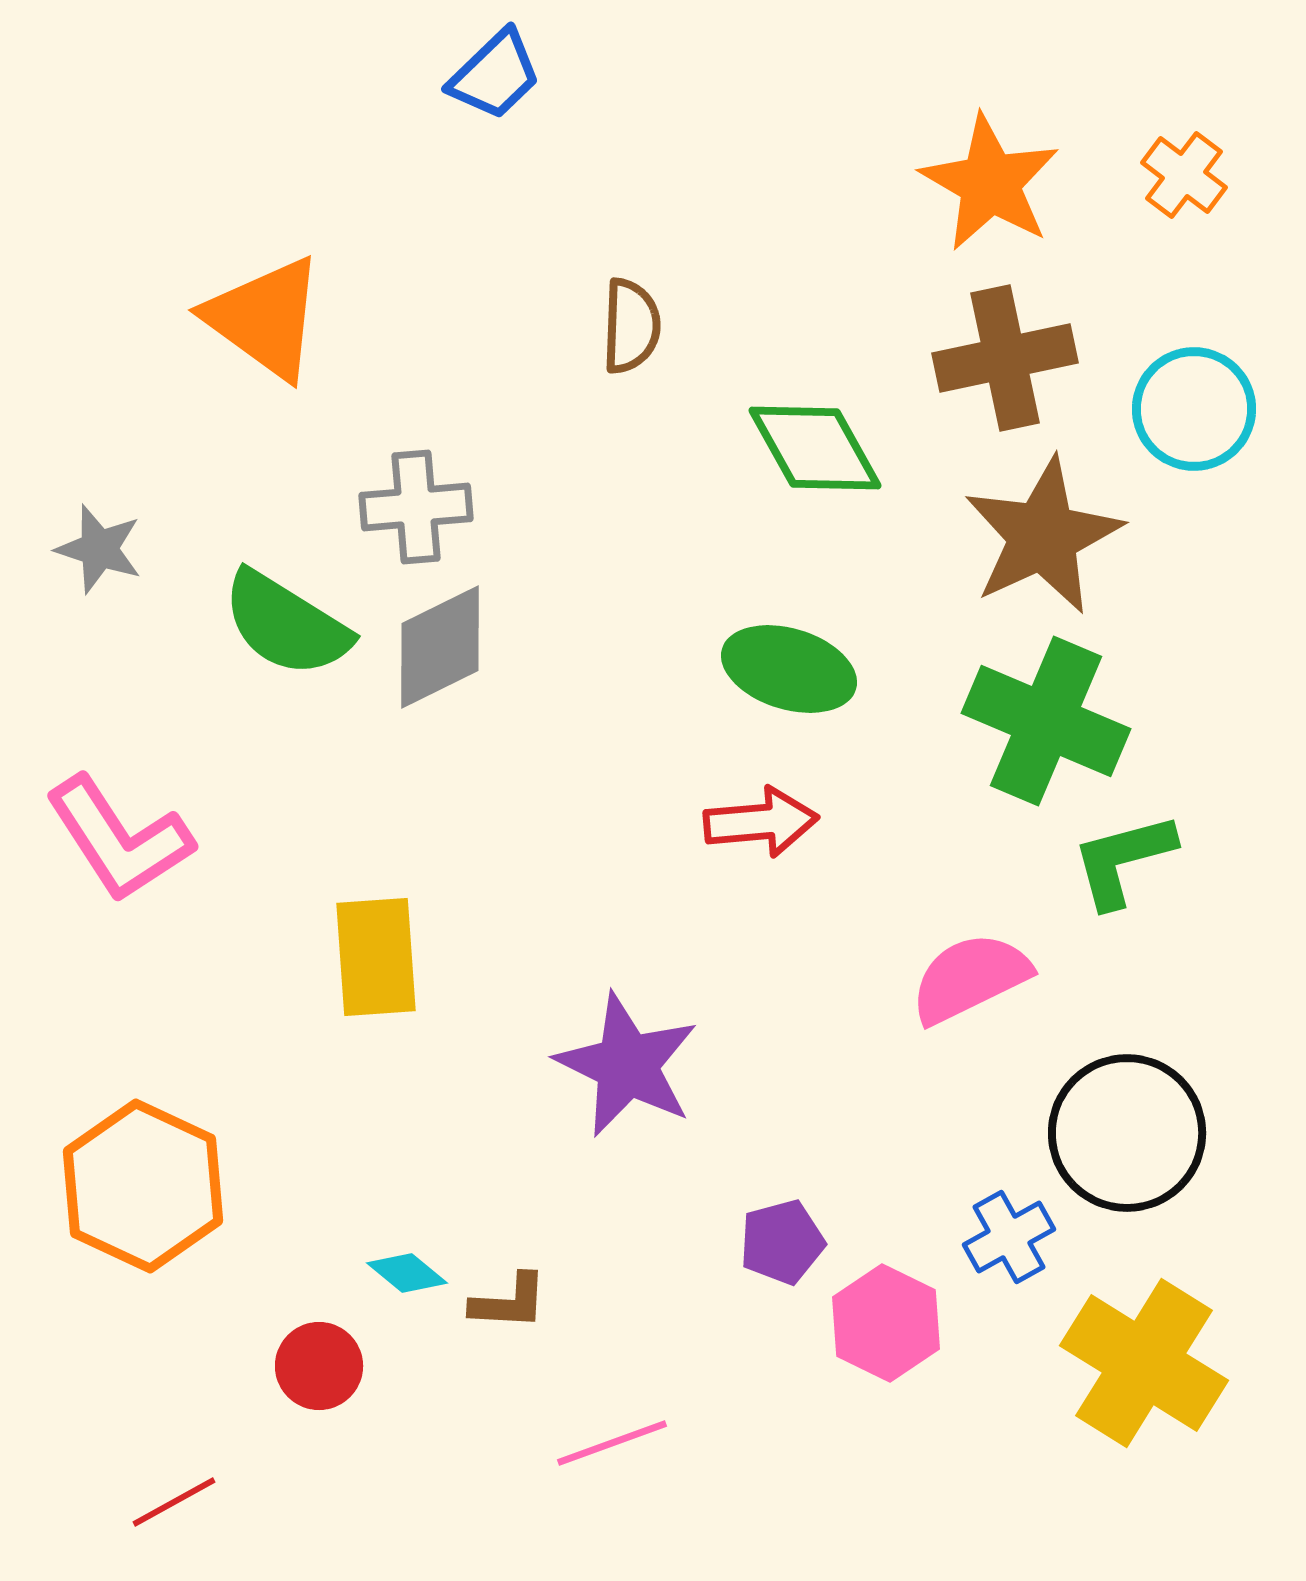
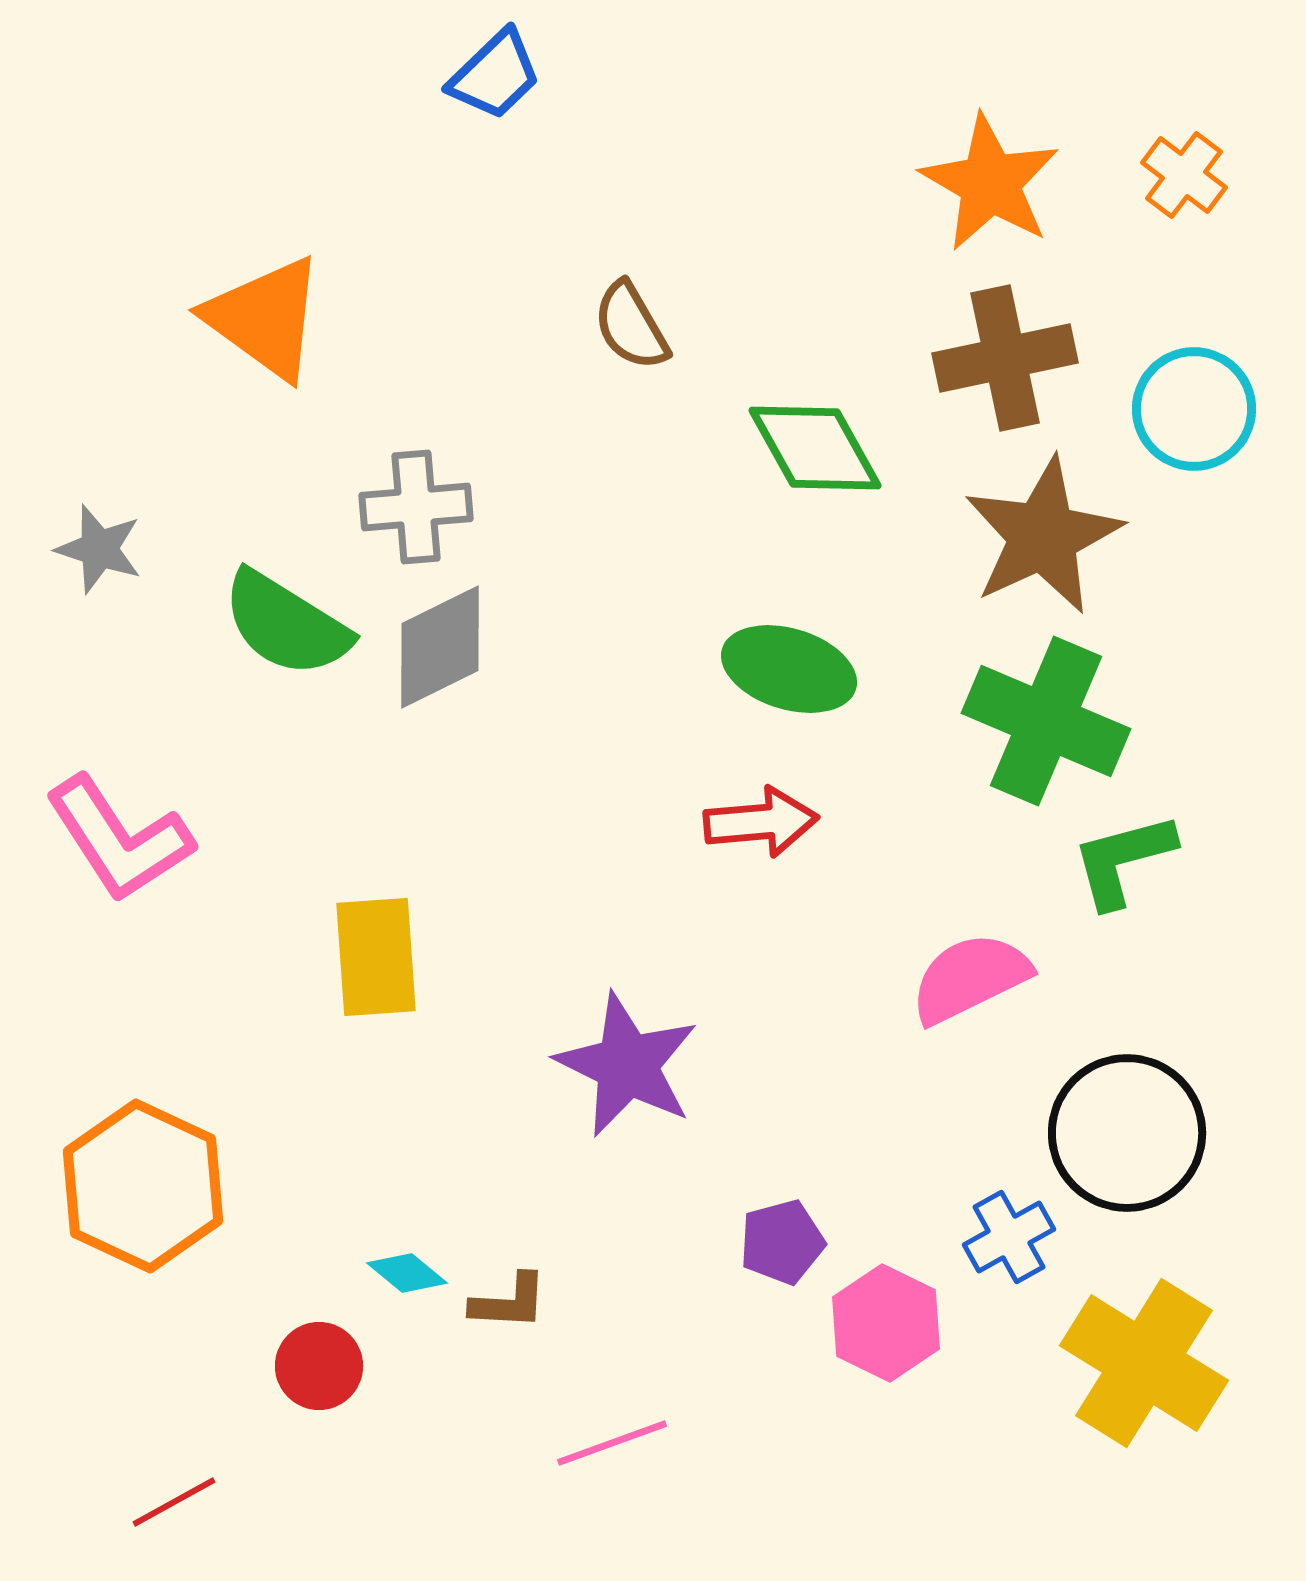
brown semicircle: rotated 148 degrees clockwise
